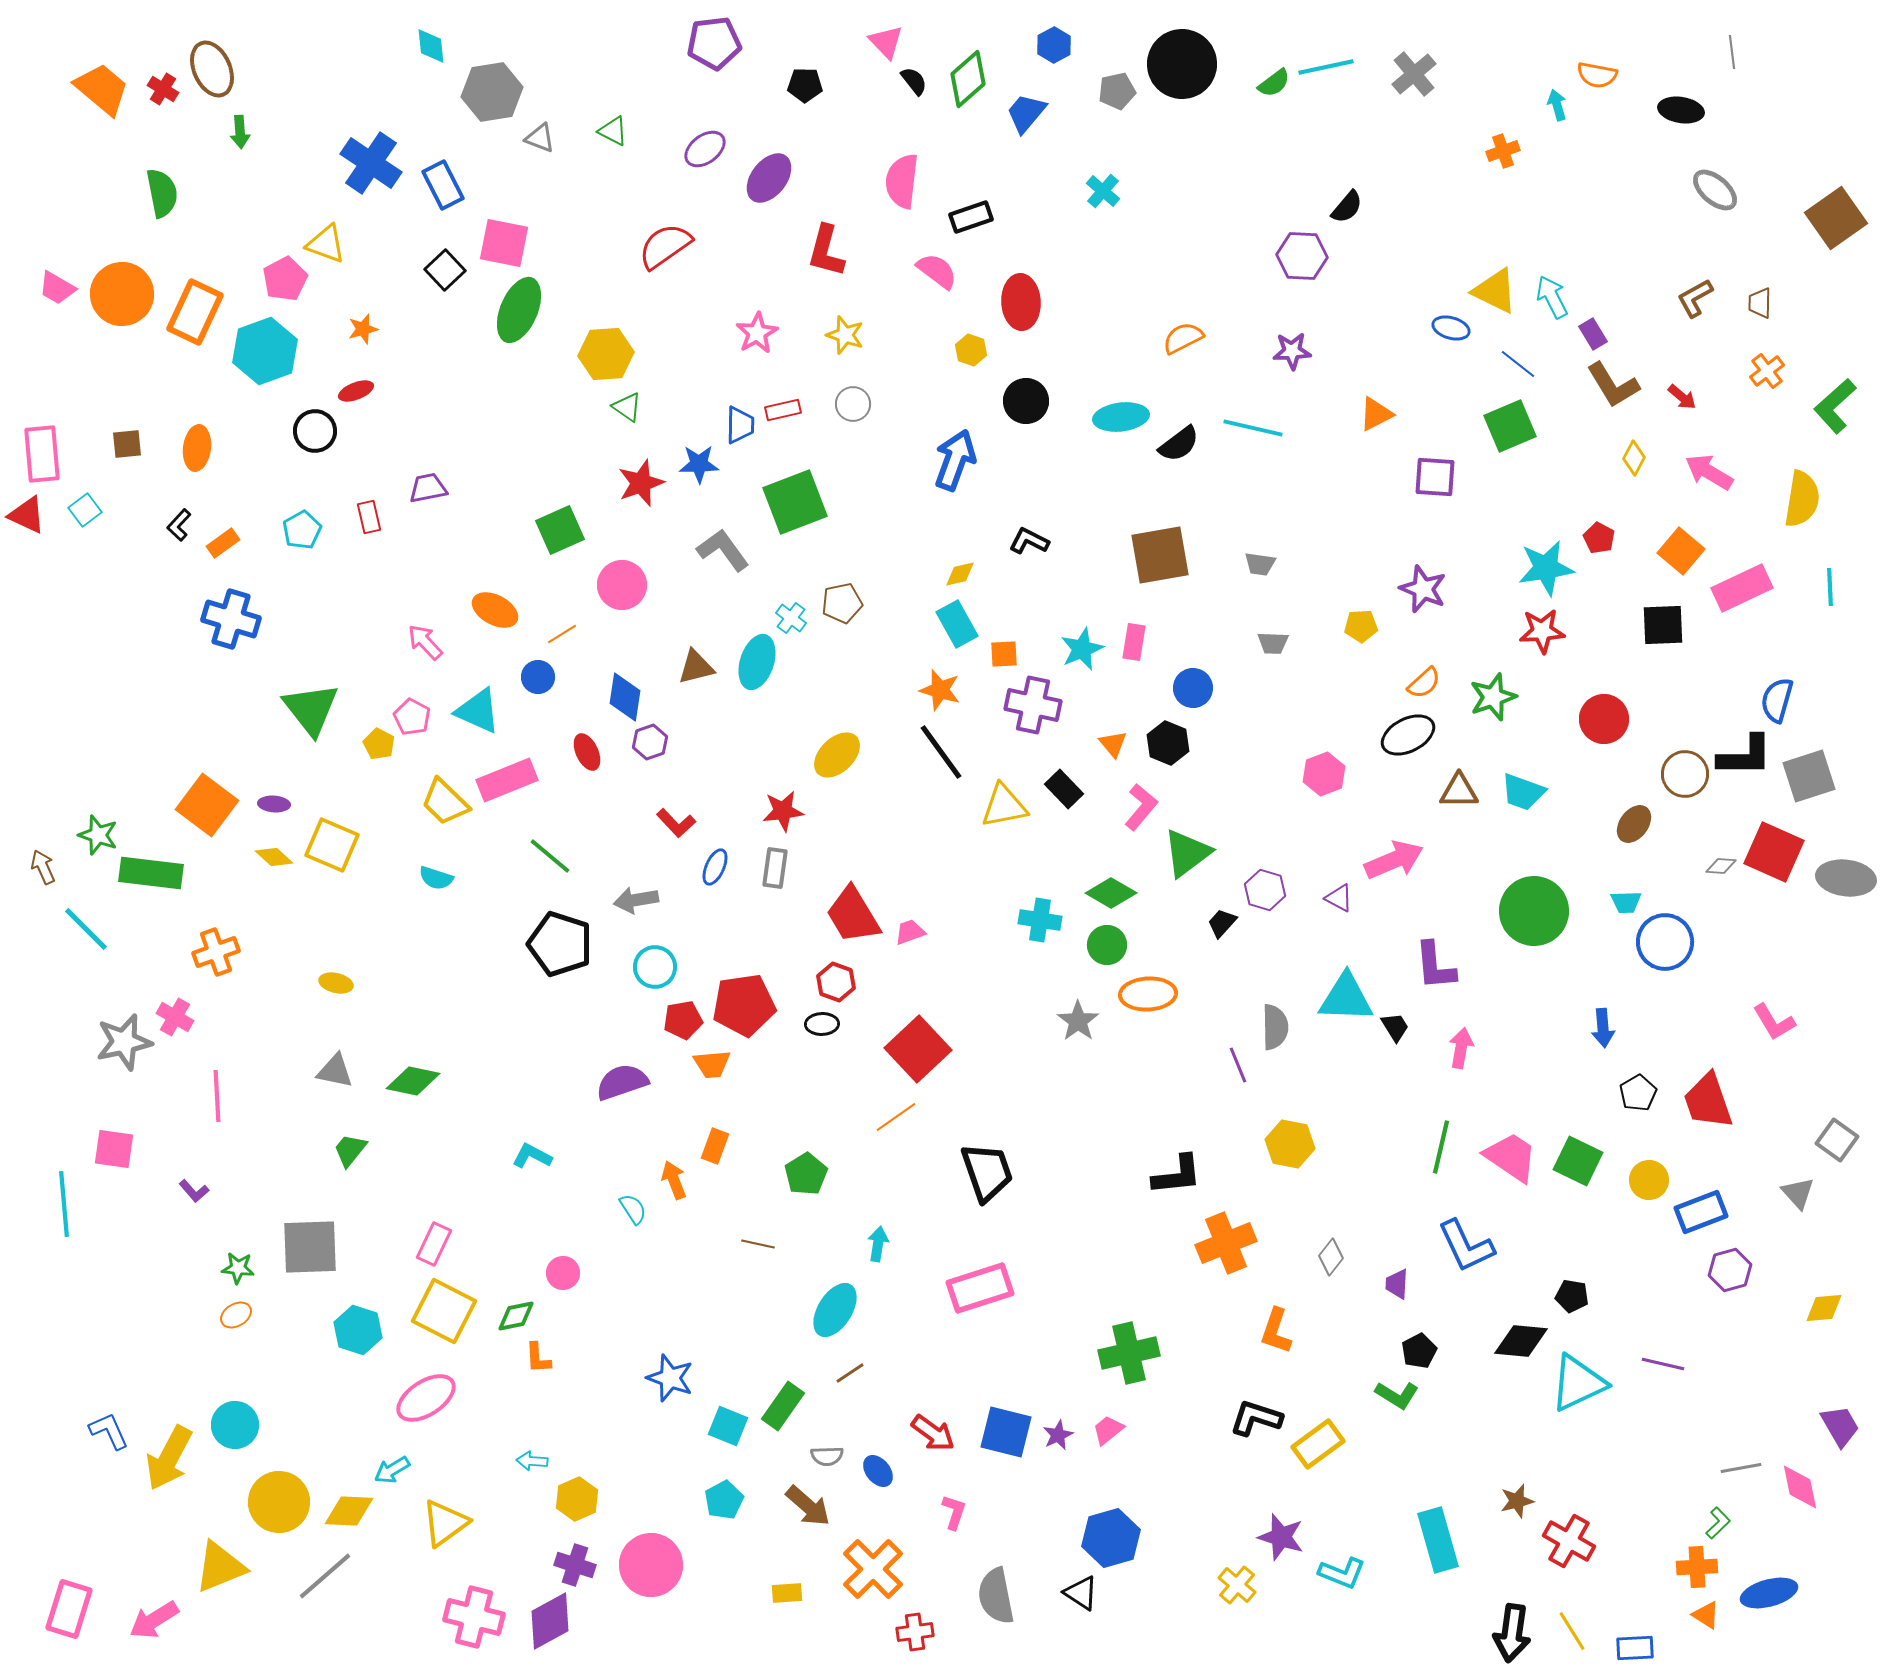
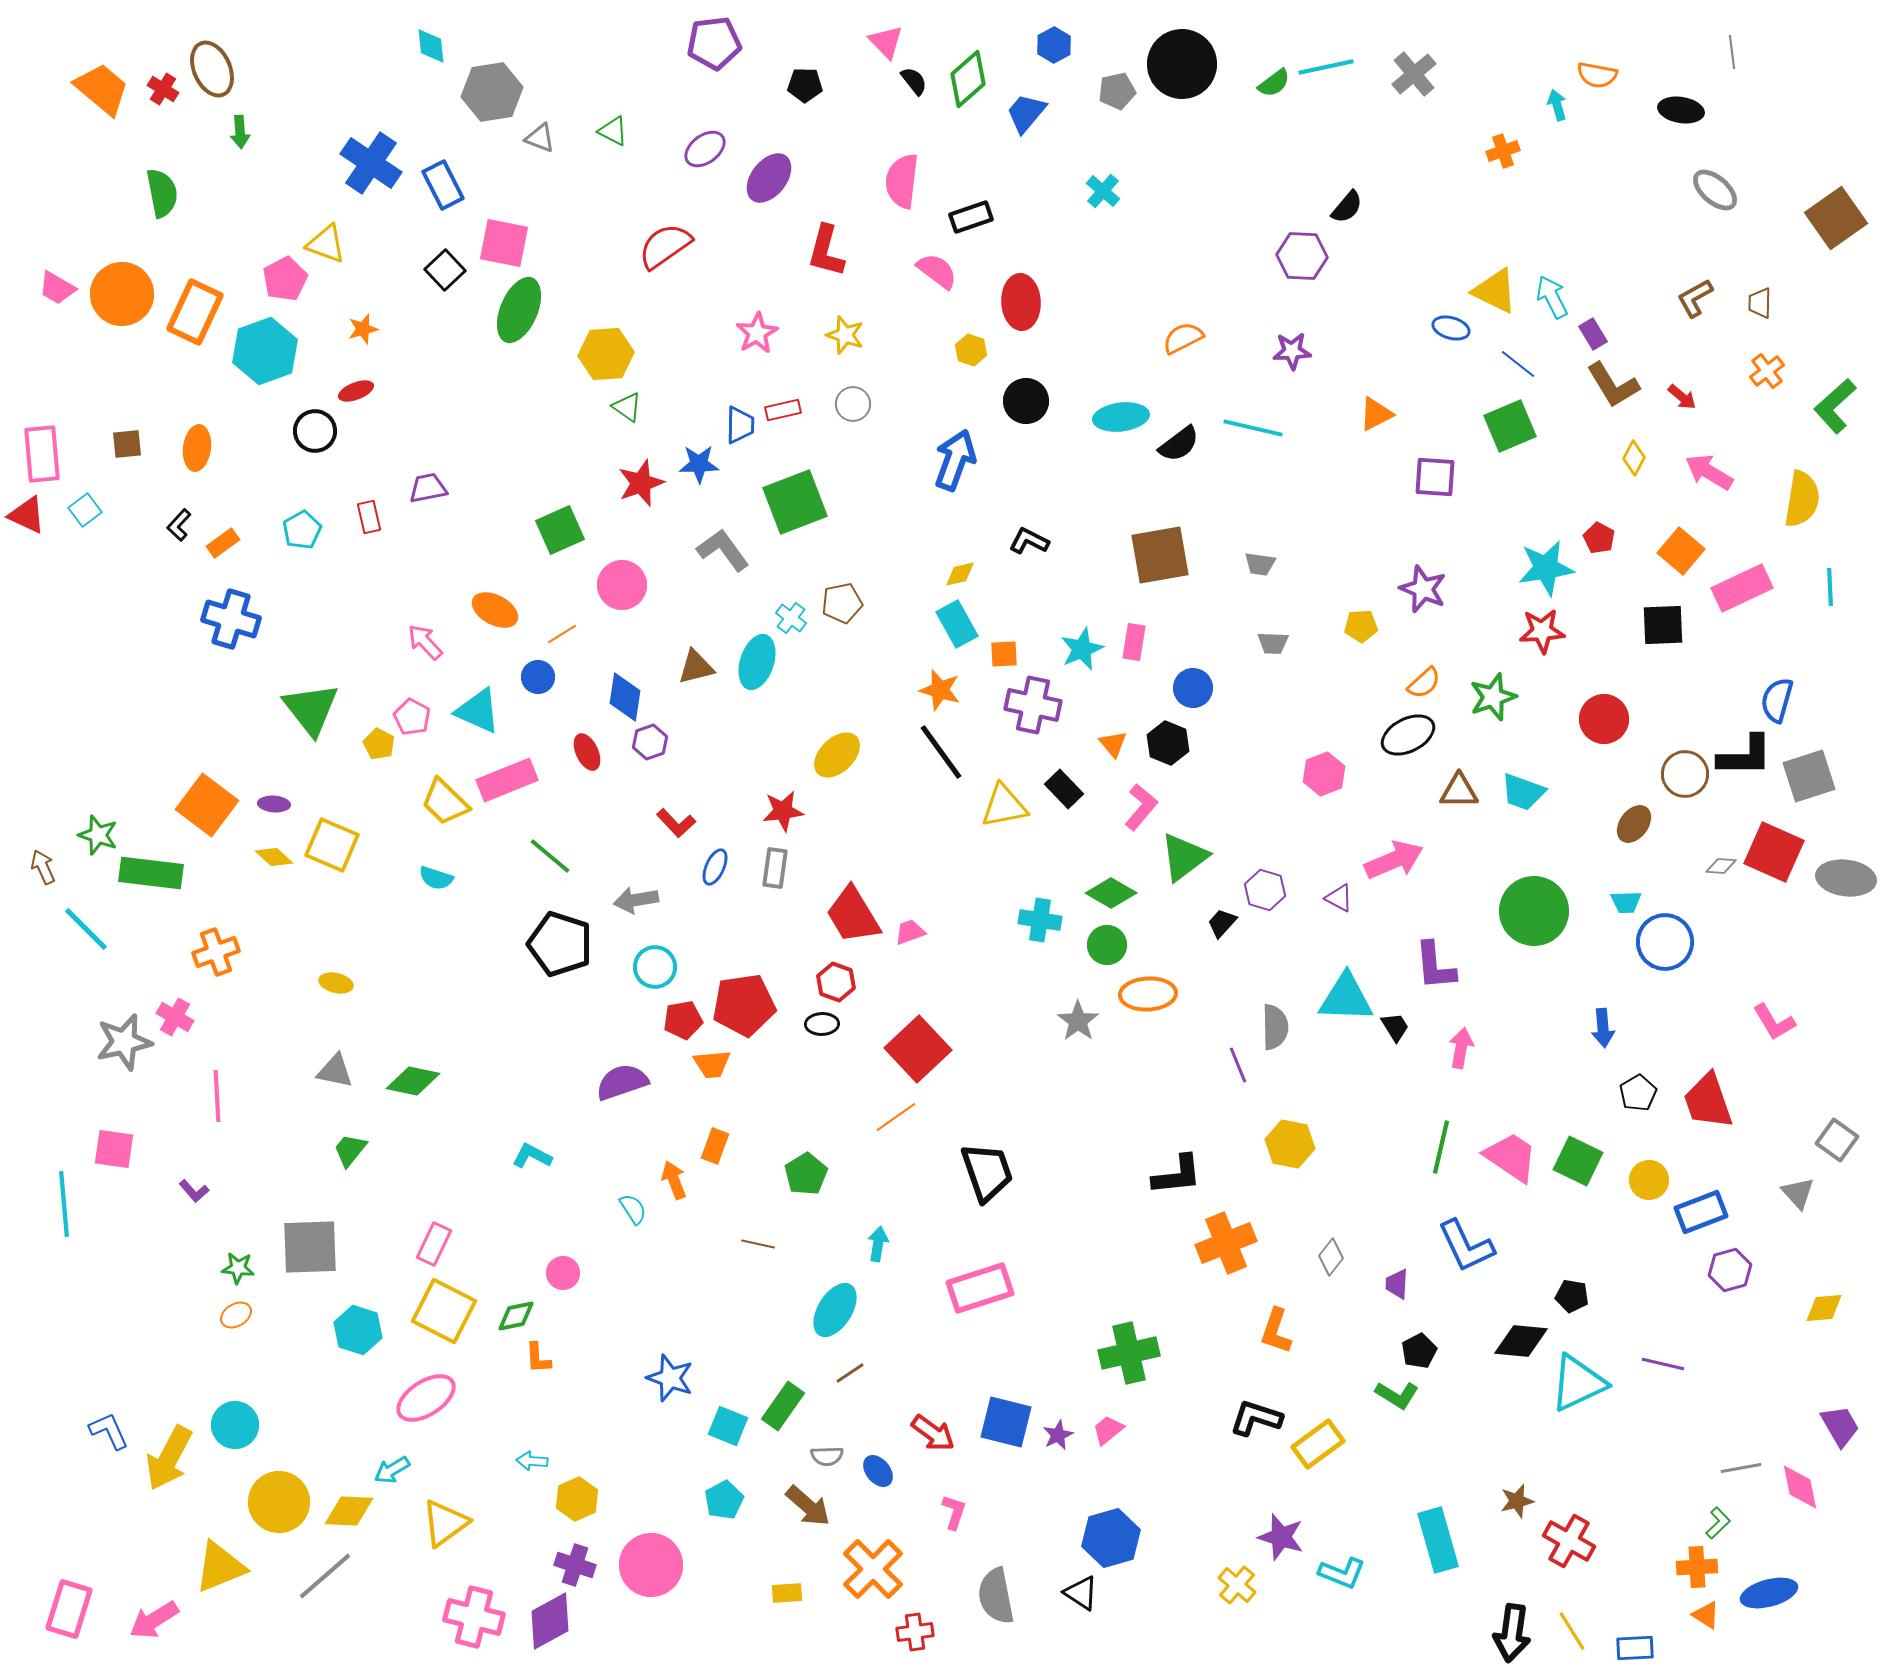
green triangle at (1187, 853): moved 3 px left, 4 px down
blue square at (1006, 1432): moved 10 px up
